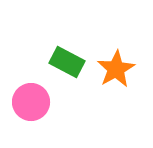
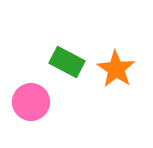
orange star: rotated 9 degrees counterclockwise
